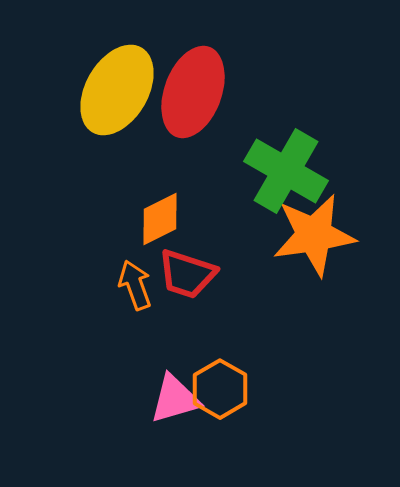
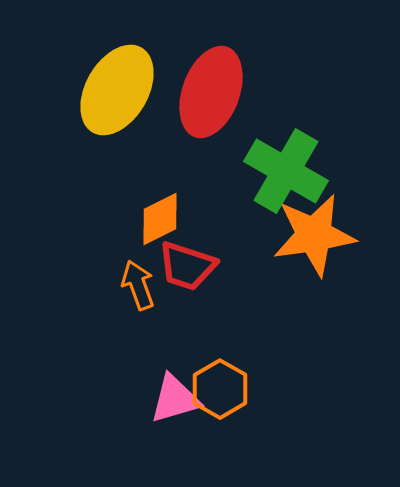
red ellipse: moved 18 px right
red trapezoid: moved 8 px up
orange arrow: moved 3 px right
